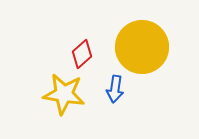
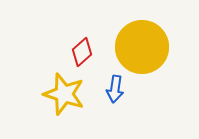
red diamond: moved 2 px up
yellow star: rotated 9 degrees clockwise
